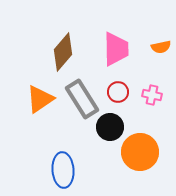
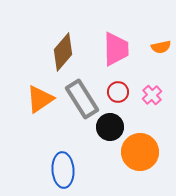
pink cross: rotated 36 degrees clockwise
